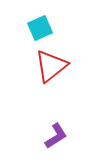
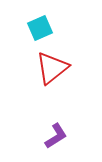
red triangle: moved 1 px right, 2 px down
